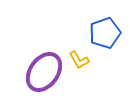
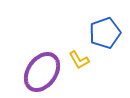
purple ellipse: moved 2 px left
